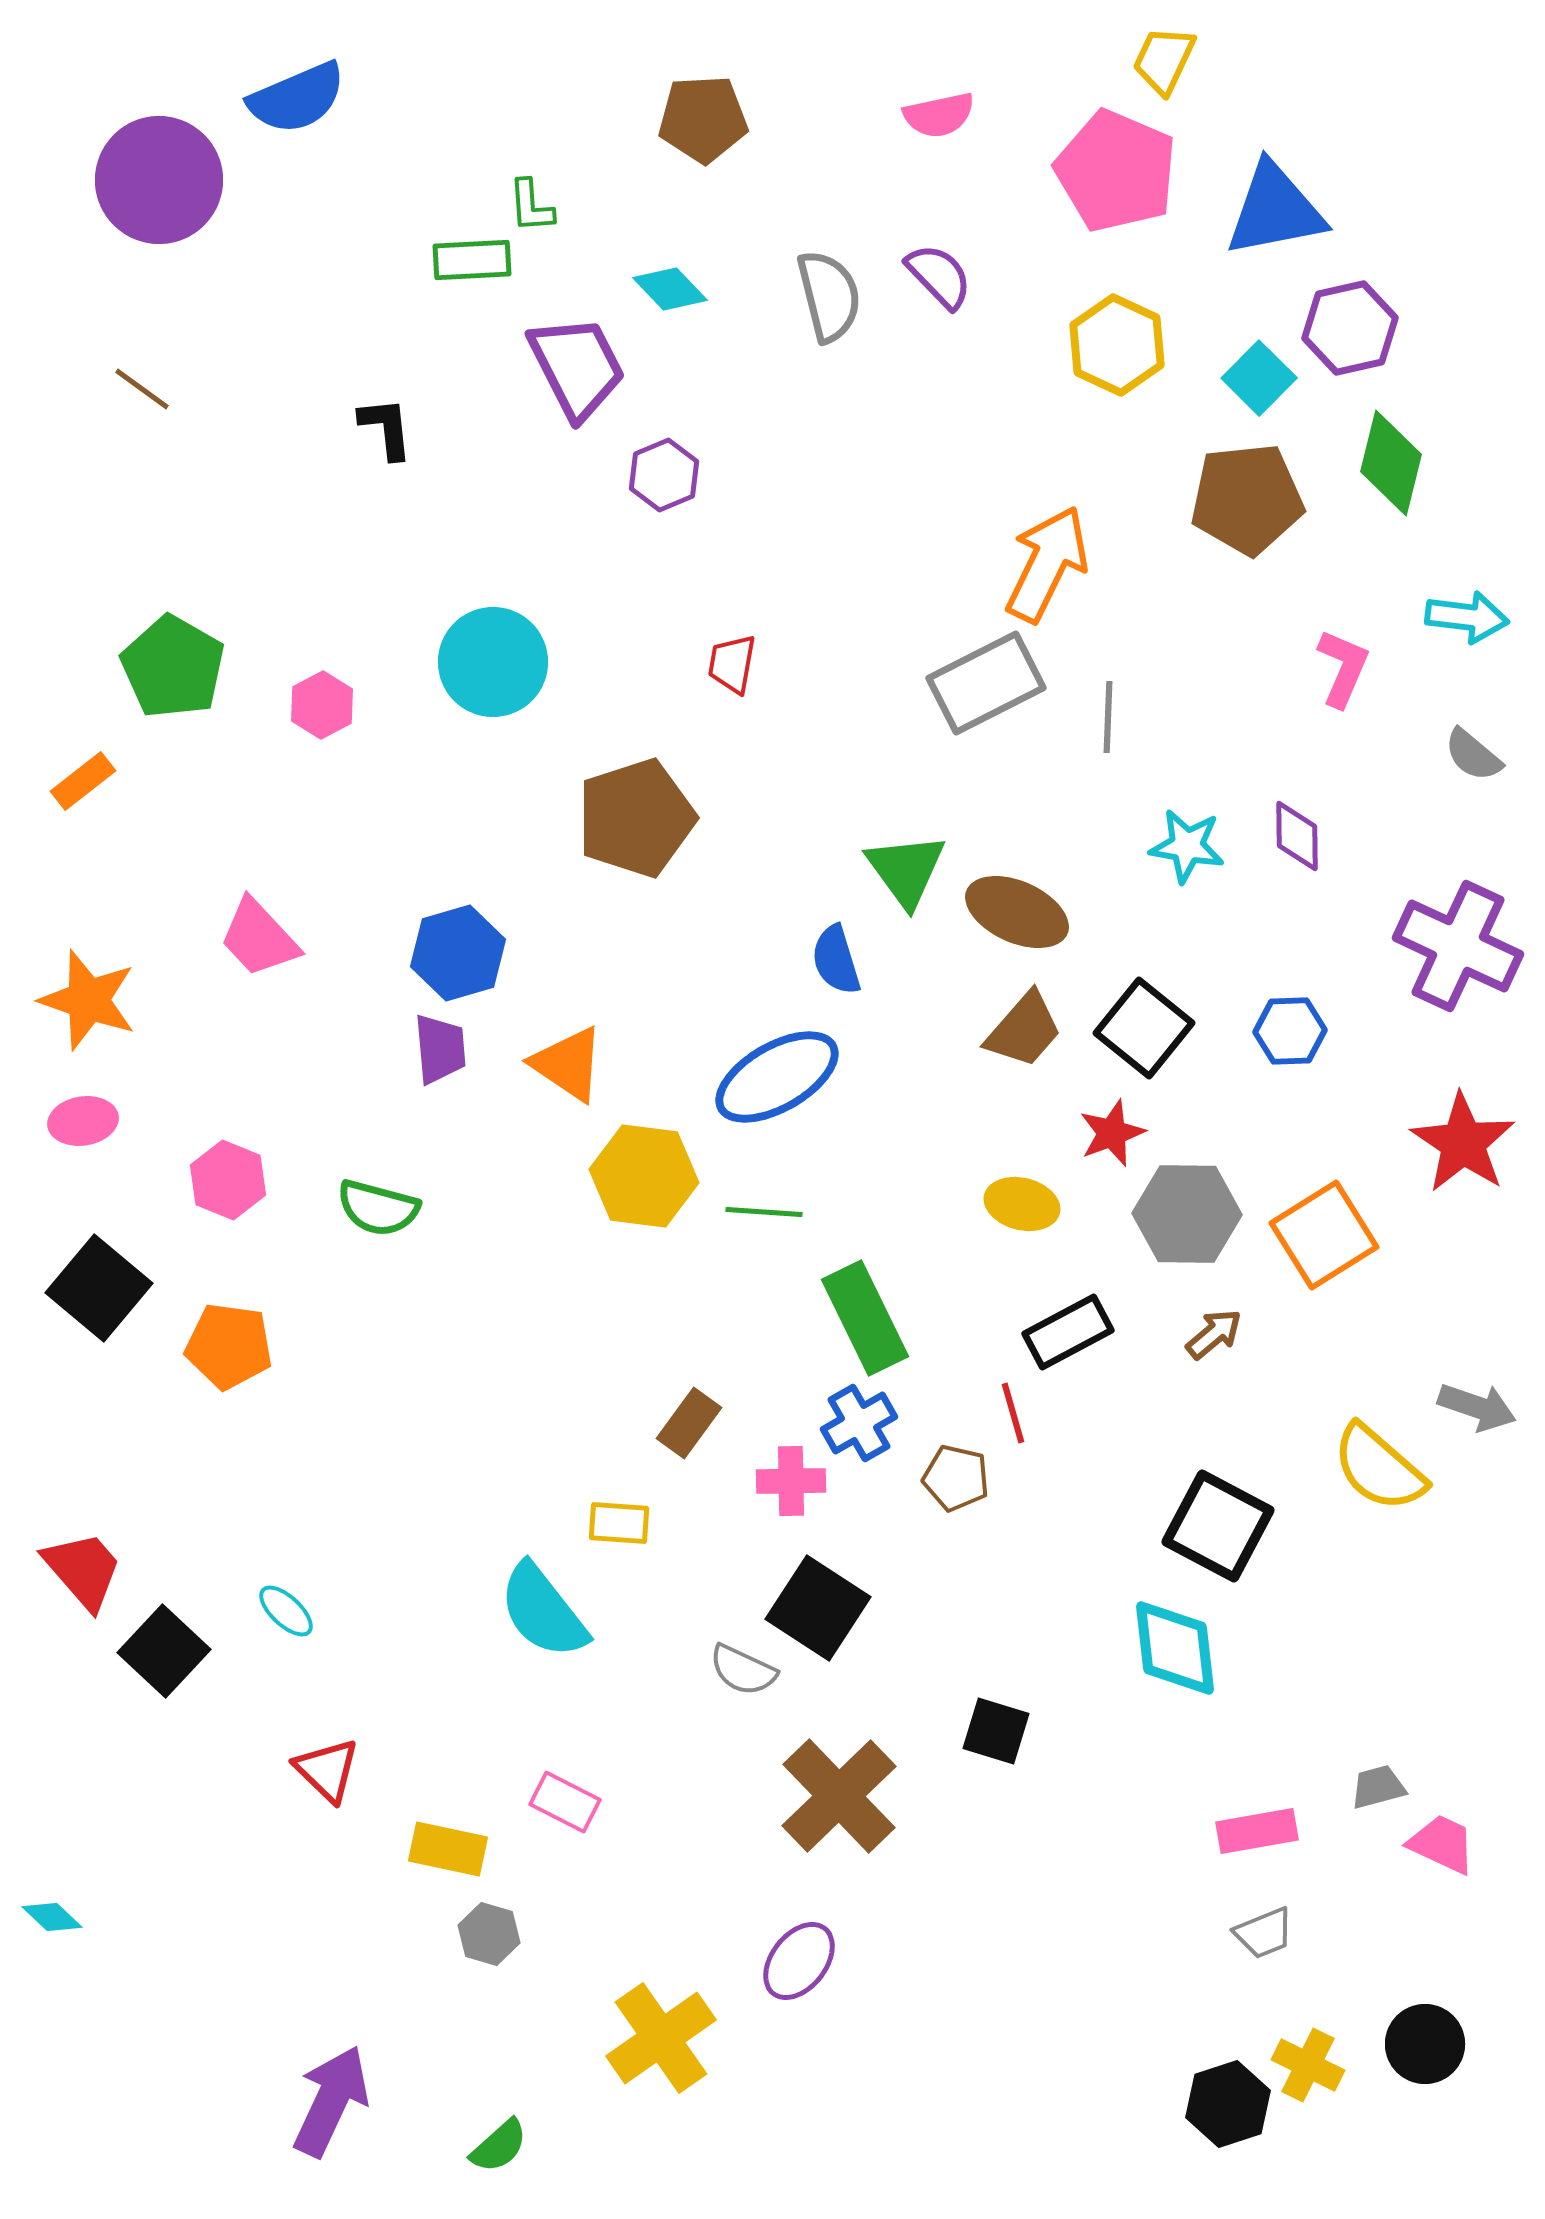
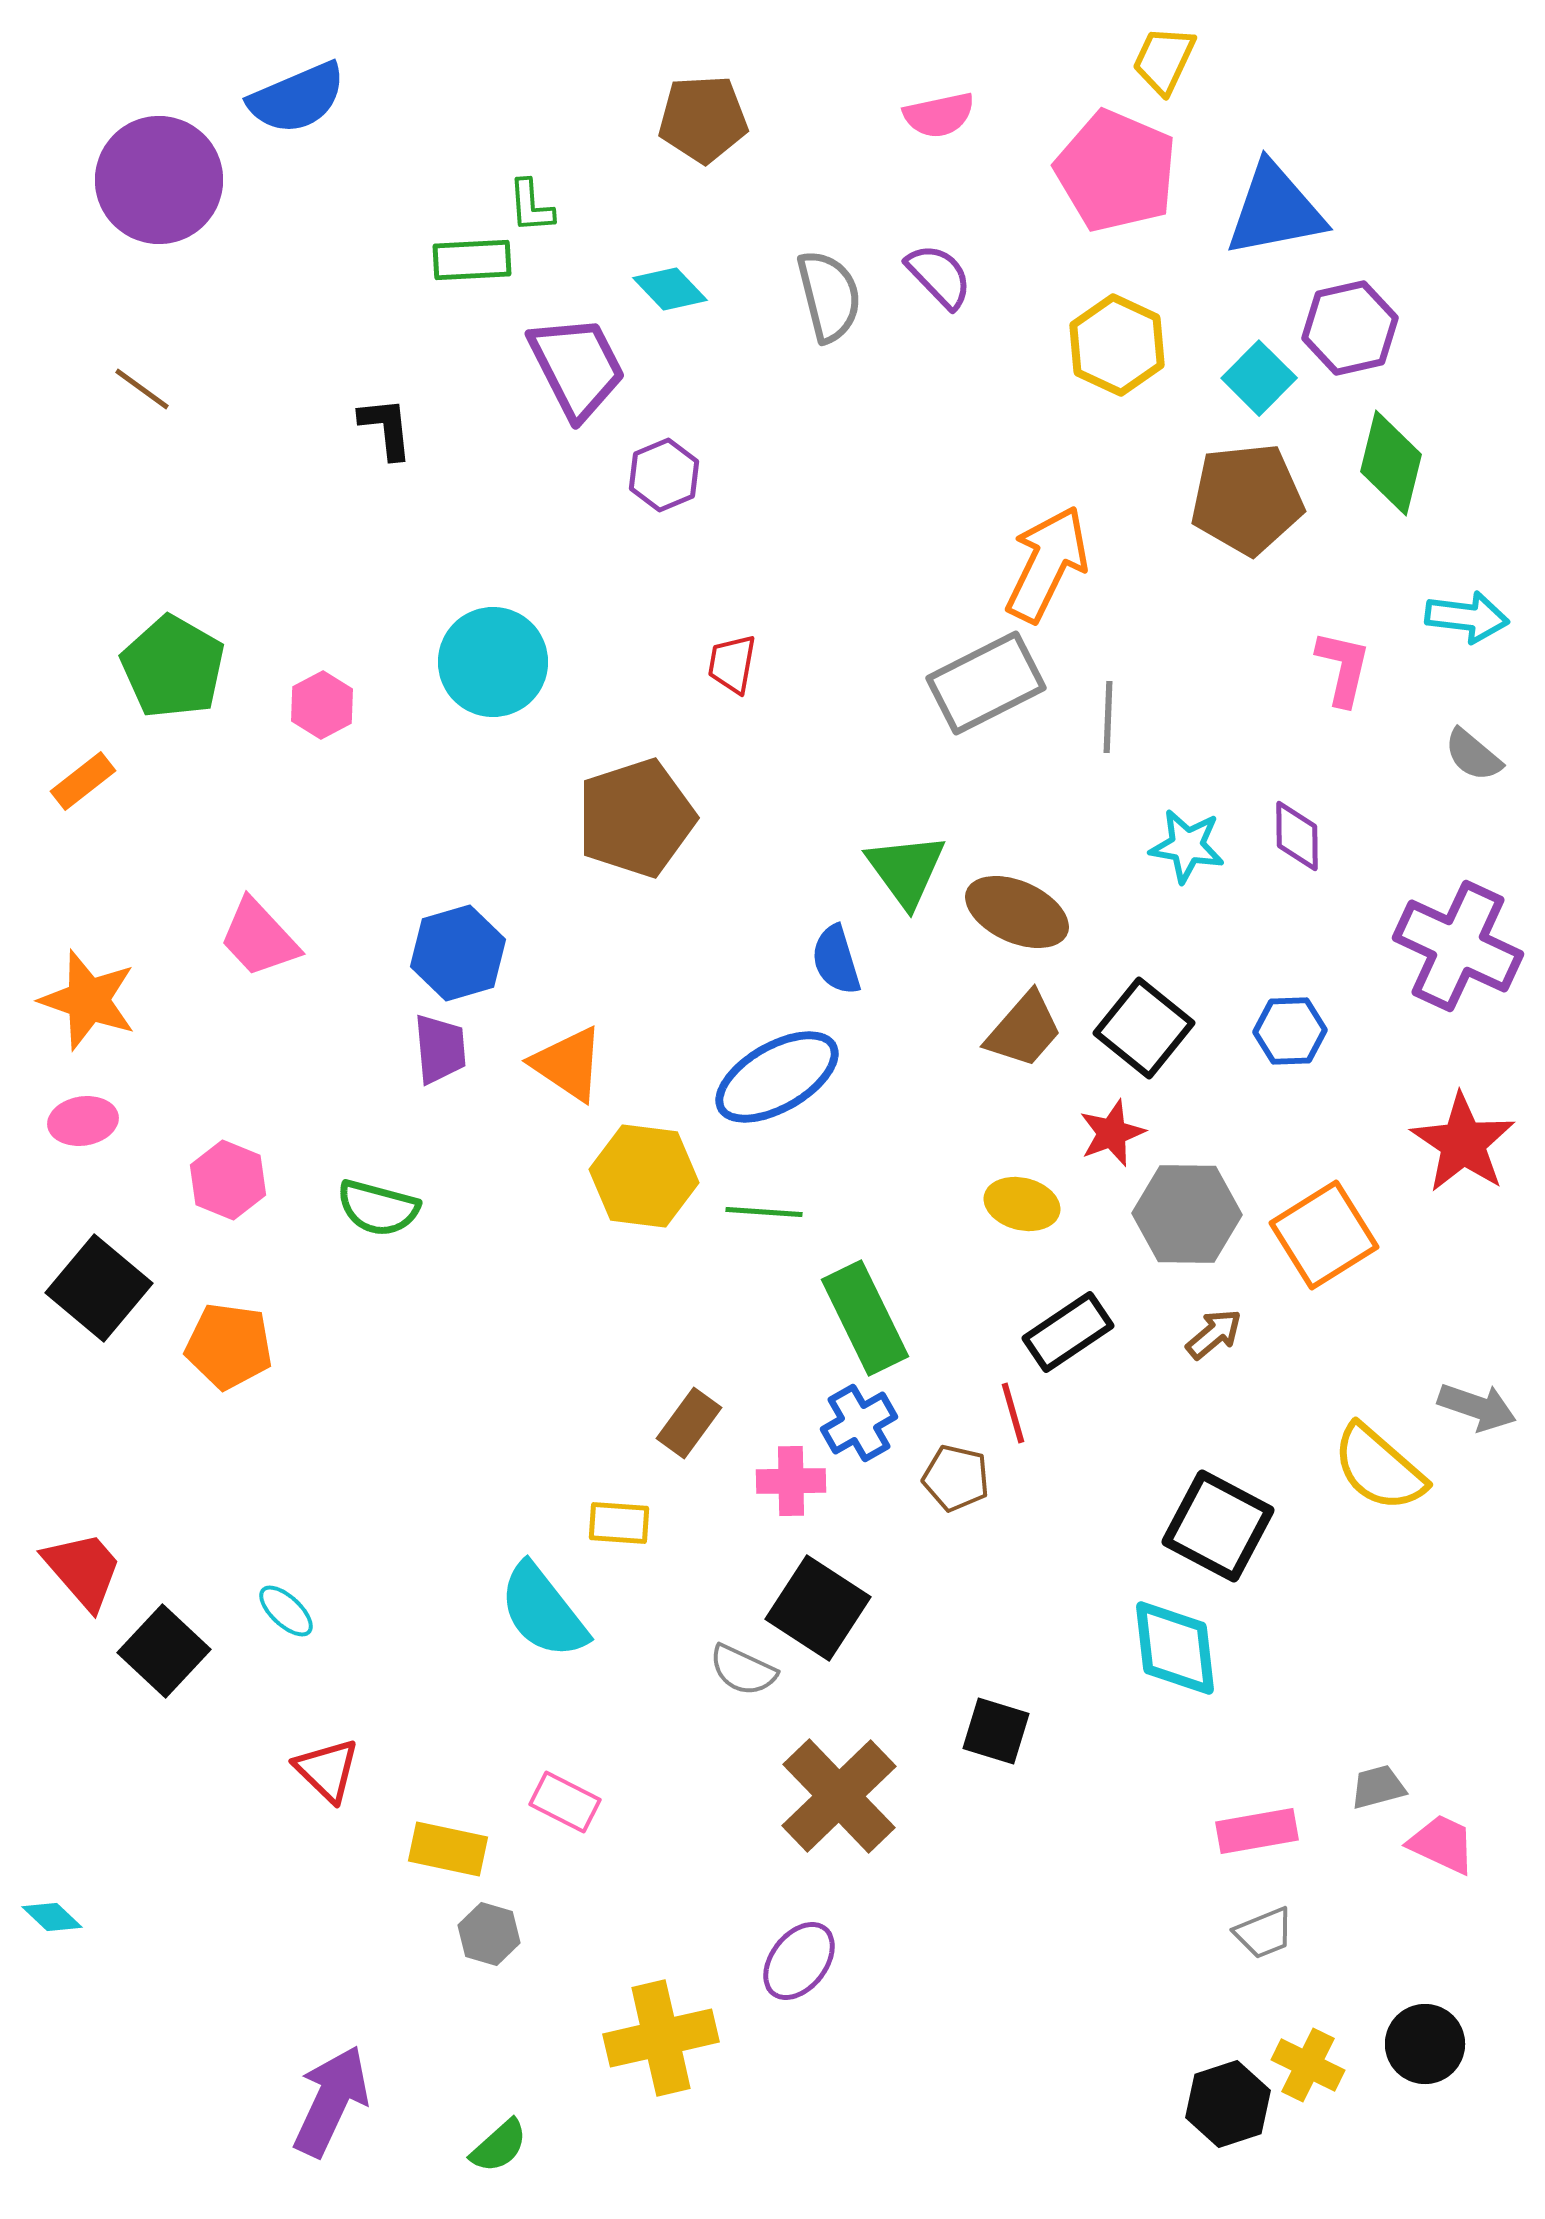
pink L-shape at (1343, 668): rotated 10 degrees counterclockwise
black rectangle at (1068, 1332): rotated 6 degrees counterclockwise
yellow cross at (661, 2038): rotated 22 degrees clockwise
